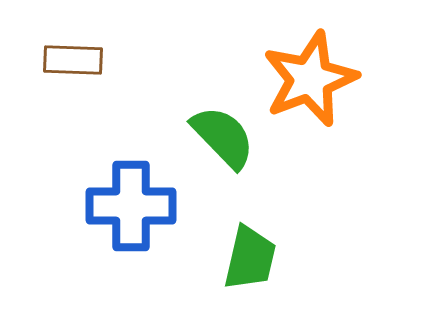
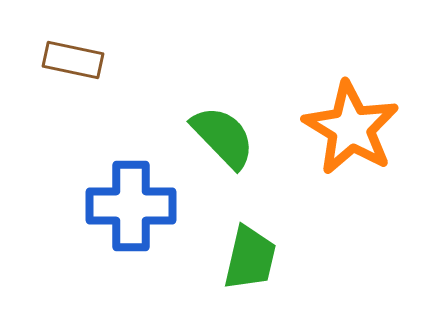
brown rectangle: rotated 10 degrees clockwise
orange star: moved 41 px right, 49 px down; rotated 20 degrees counterclockwise
